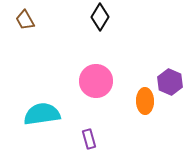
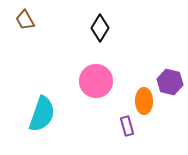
black diamond: moved 11 px down
purple hexagon: rotated 10 degrees counterclockwise
orange ellipse: moved 1 px left
cyan semicircle: rotated 117 degrees clockwise
purple rectangle: moved 38 px right, 13 px up
